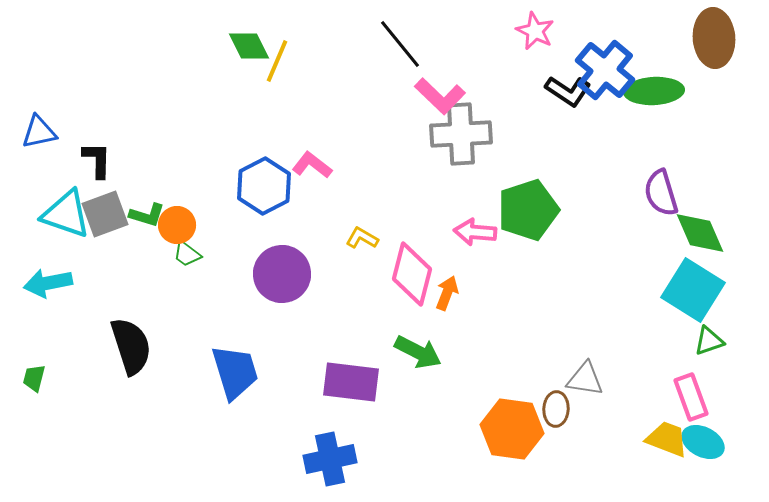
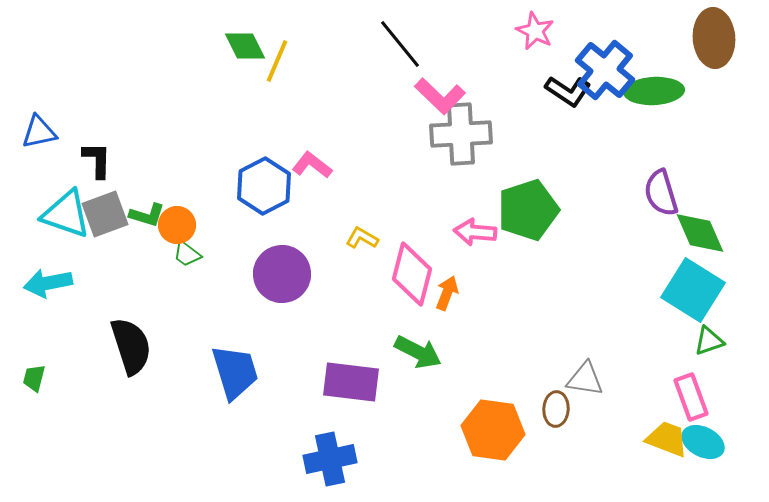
green diamond at (249, 46): moved 4 px left
orange hexagon at (512, 429): moved 19 px left, 1 px down
